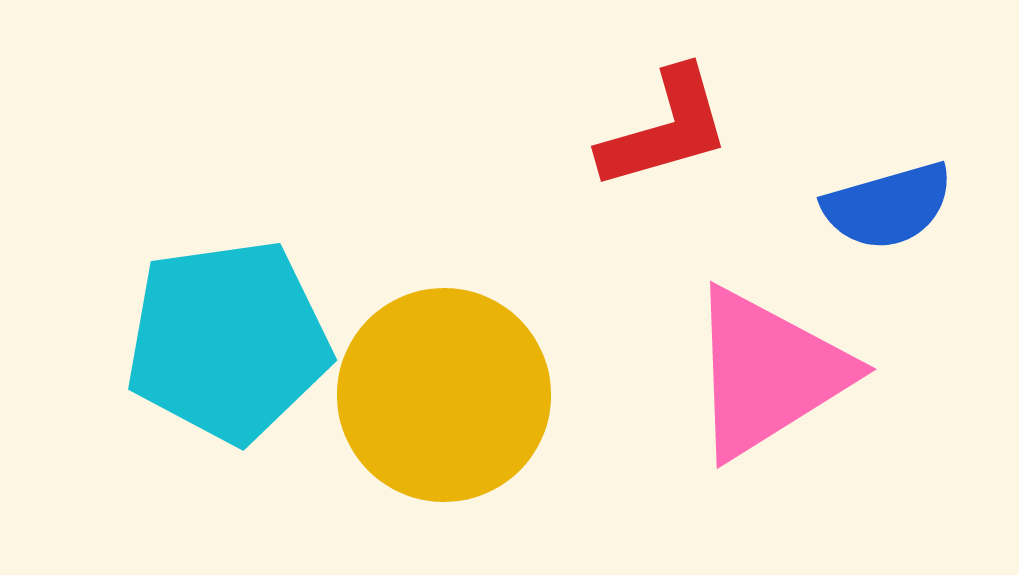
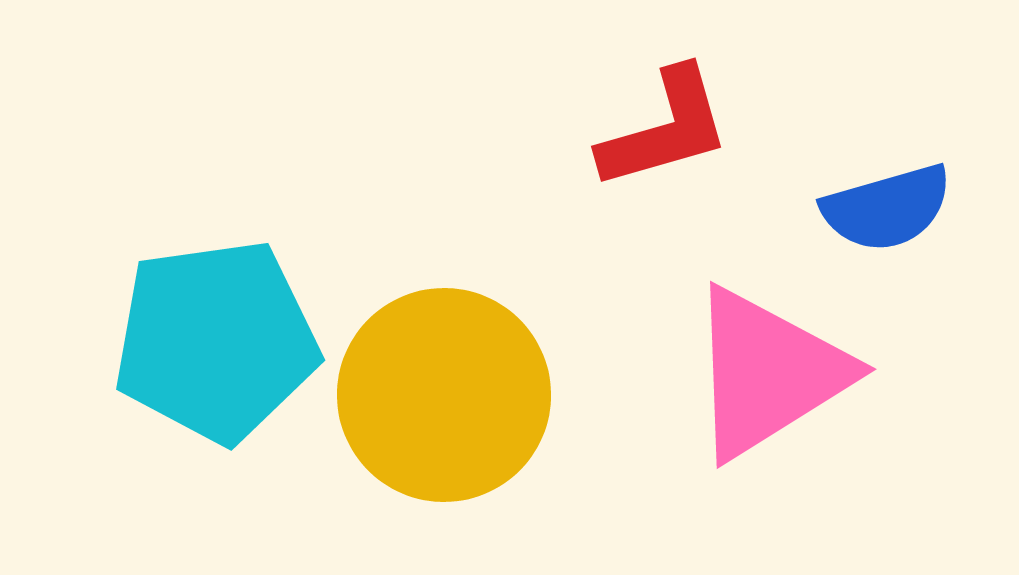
blue semicircle: moved 1 px left, 2 px down
cyan pentagon: moved 12 px left
